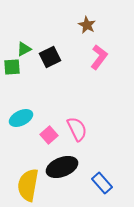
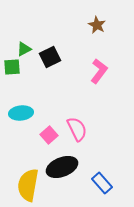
brown star: moved 10 px right
pink L-shape: moved 14 px down
cyan ellipse: moved 5 px up; rotated 20 degrees clockwise
